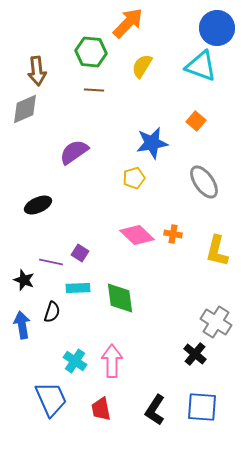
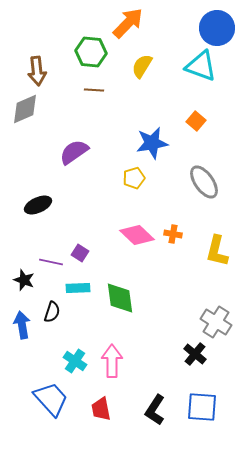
blue trapezoid: rotated 18 degrees counterclockwise
